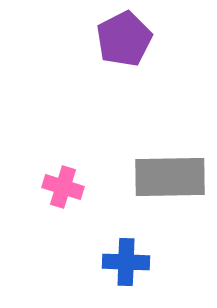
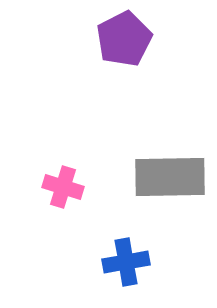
blue cross: rotated 12 degrees counterclockwise
